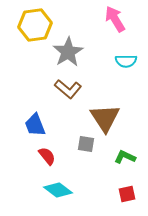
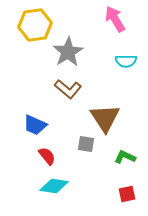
blue trapezoid: rotated 45 degrees counterclockwise
cyan diamond: moved 4 px left, 4 px up; rotated 28 degrees counterclockwise
